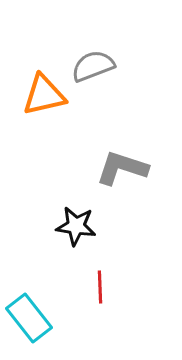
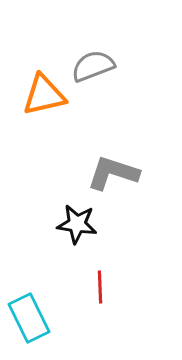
gray L-shape: moved 9 px left, 5 px down
black star: moved 1 px right, 2 px up
cyan rectangle: rotated 12 degrees clockwise
